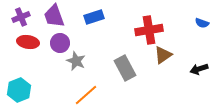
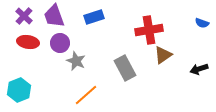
purple cross: moved 3 px right, 1 px up; rotated 24 degrees counterclockwise
